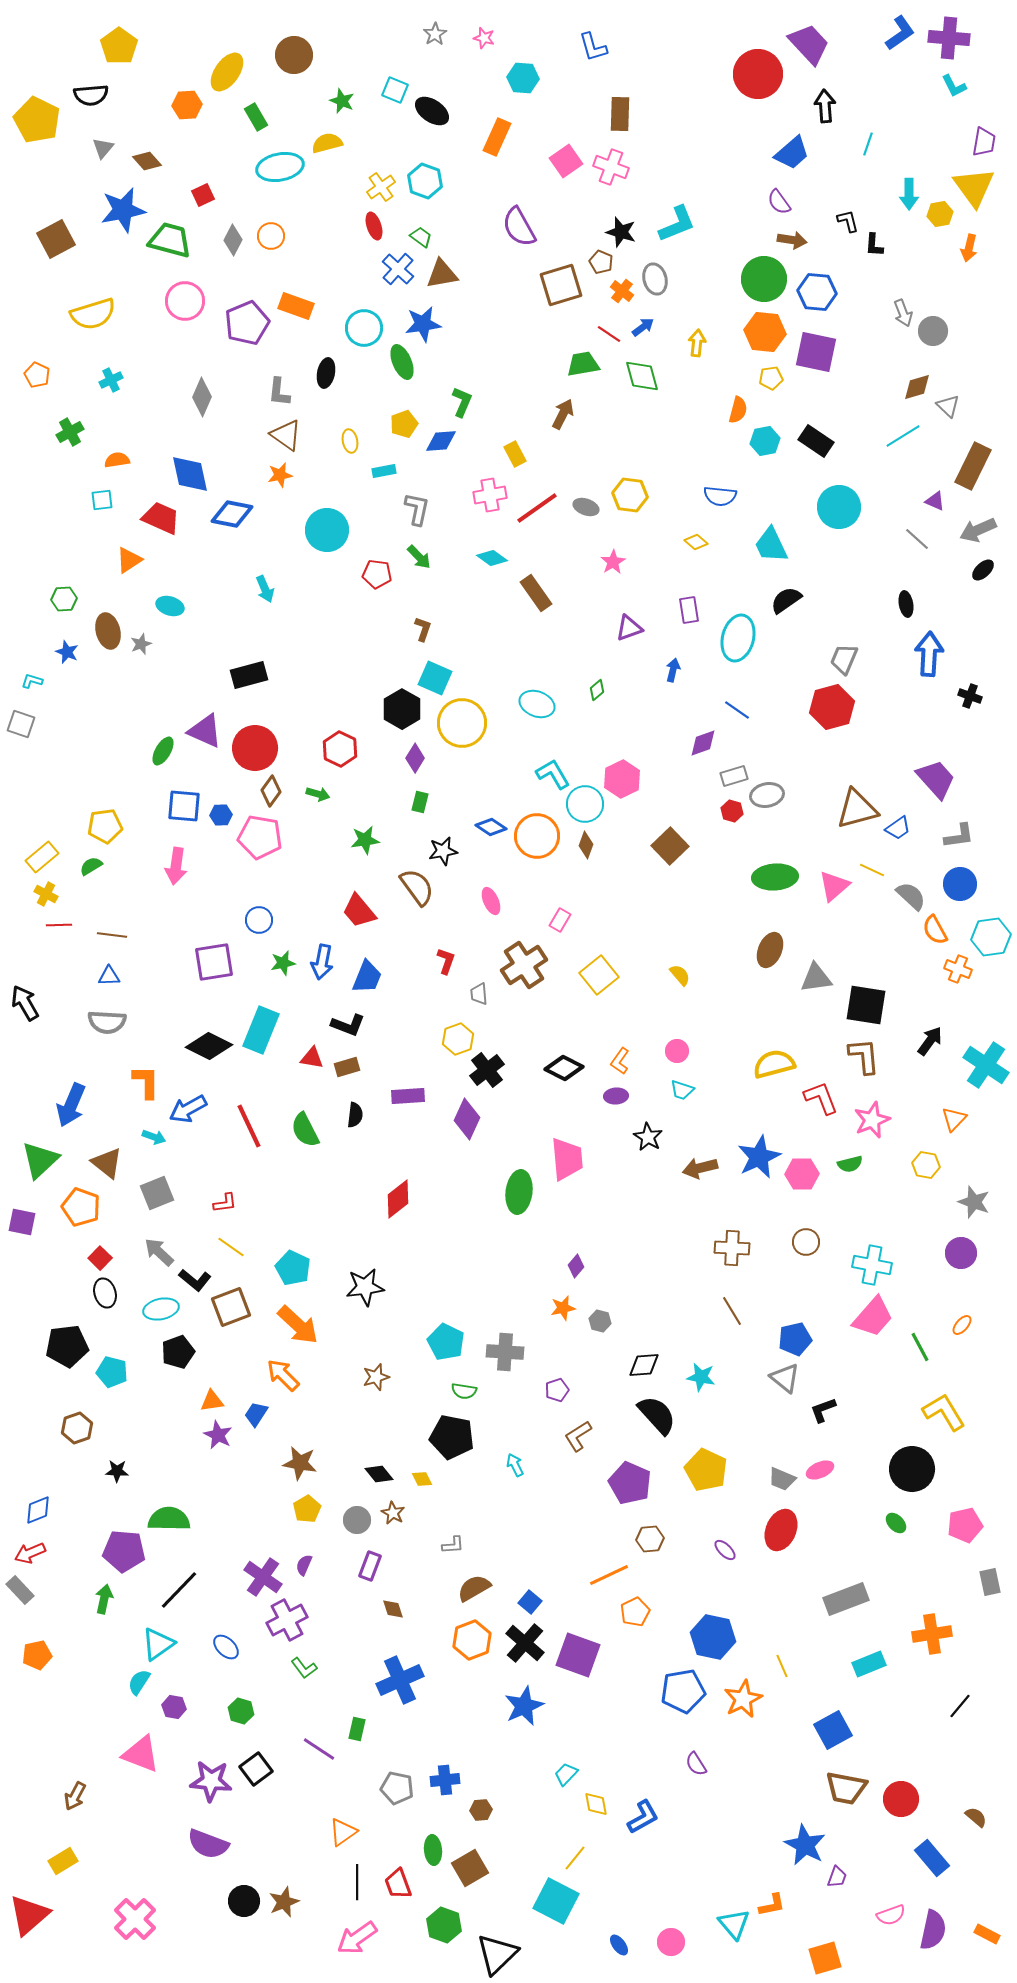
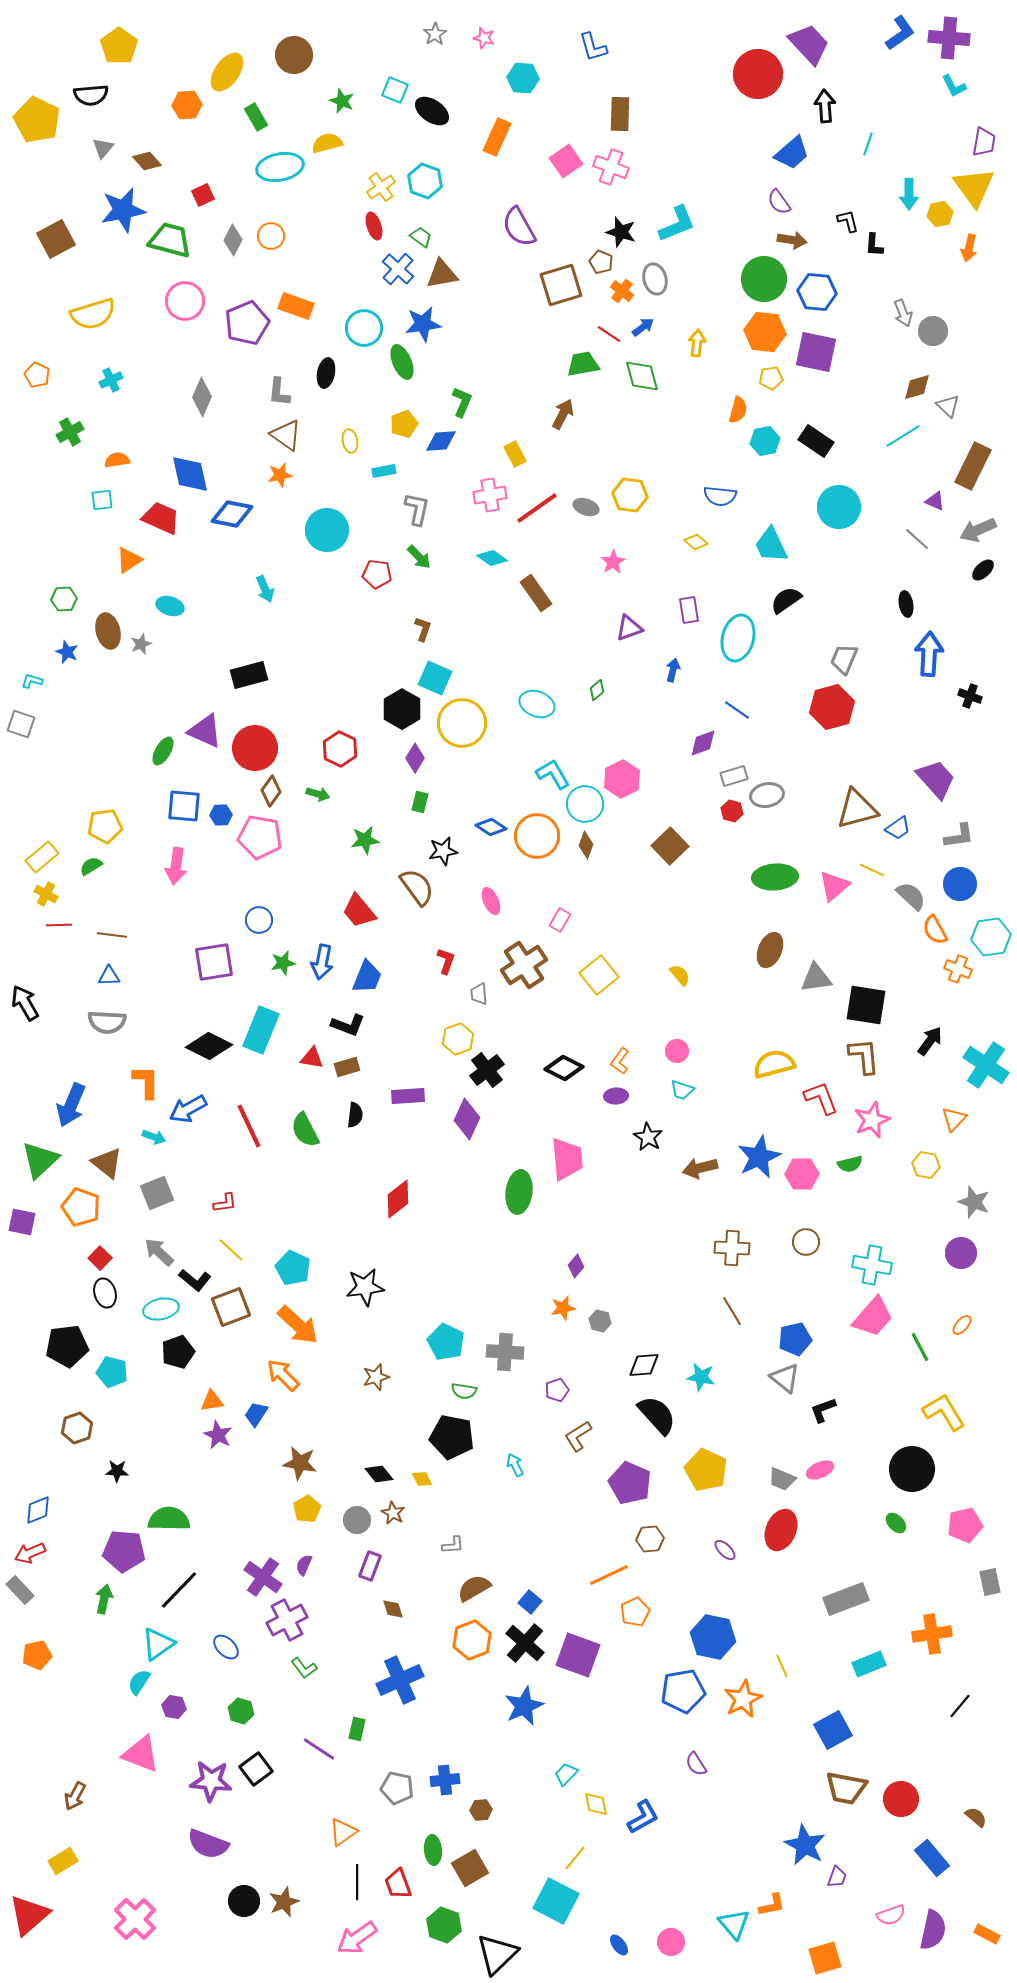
yellow line at (231, 1247): moved 3 px down; rotated 8 degrees clockwise
